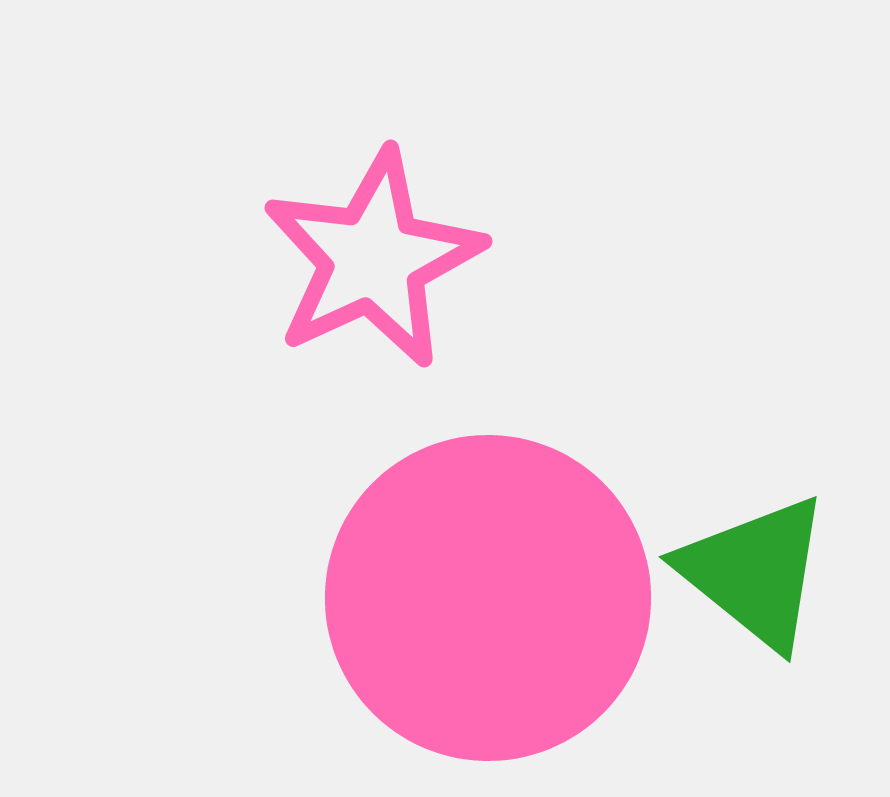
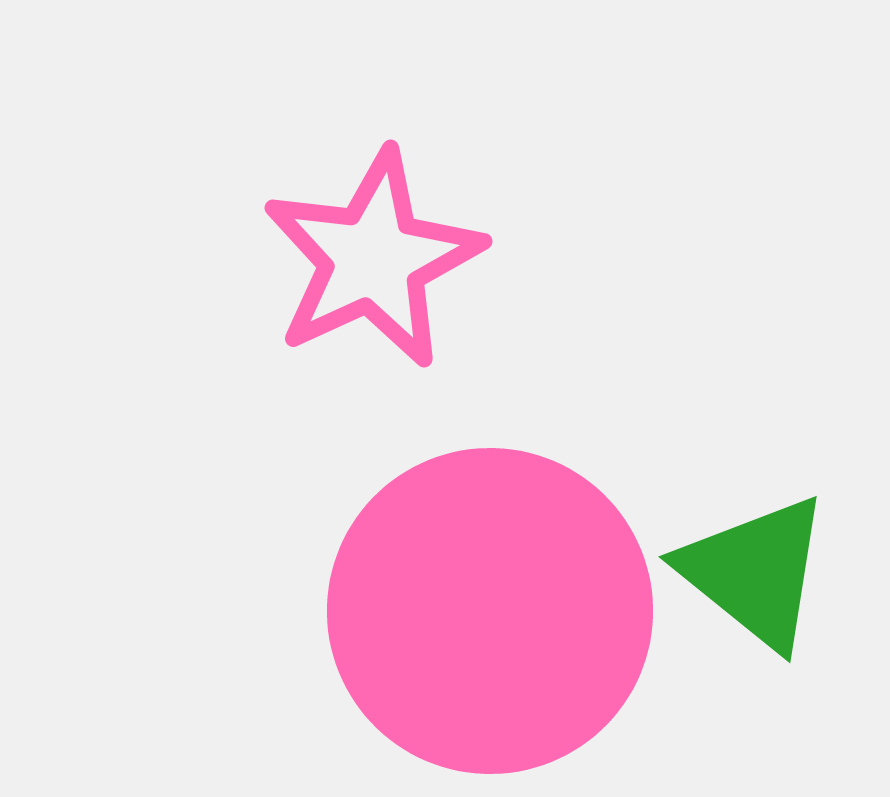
pink circle: moved 2 px right, 13 px down
